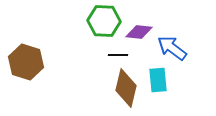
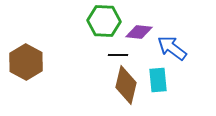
brown hexagon: rotated 12 degrees clockwise
brown diamond: moved 3 px up
